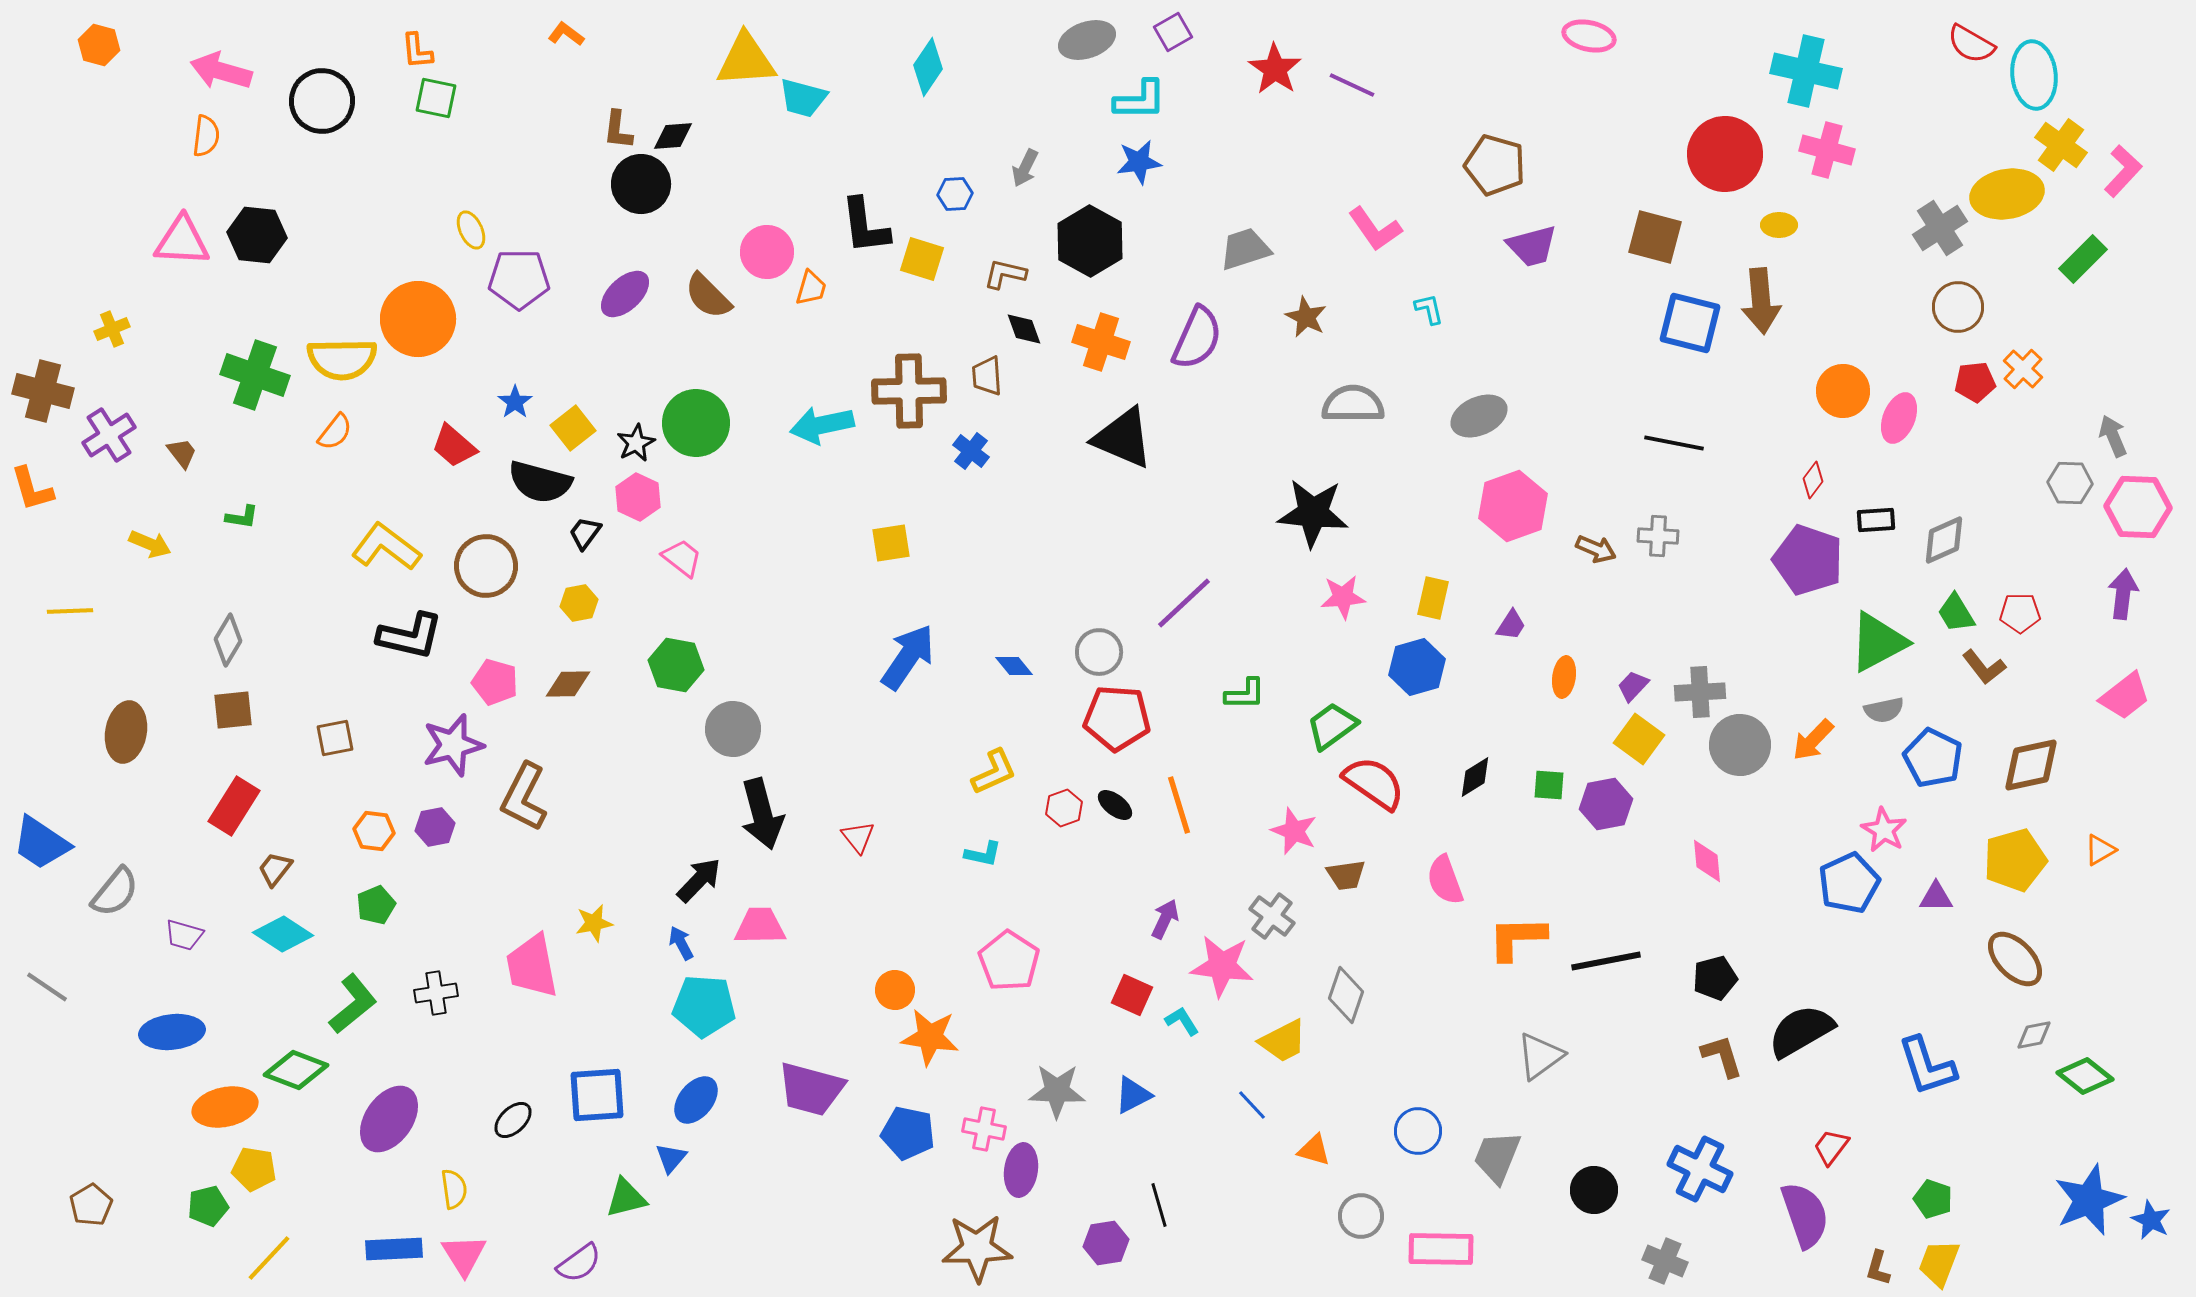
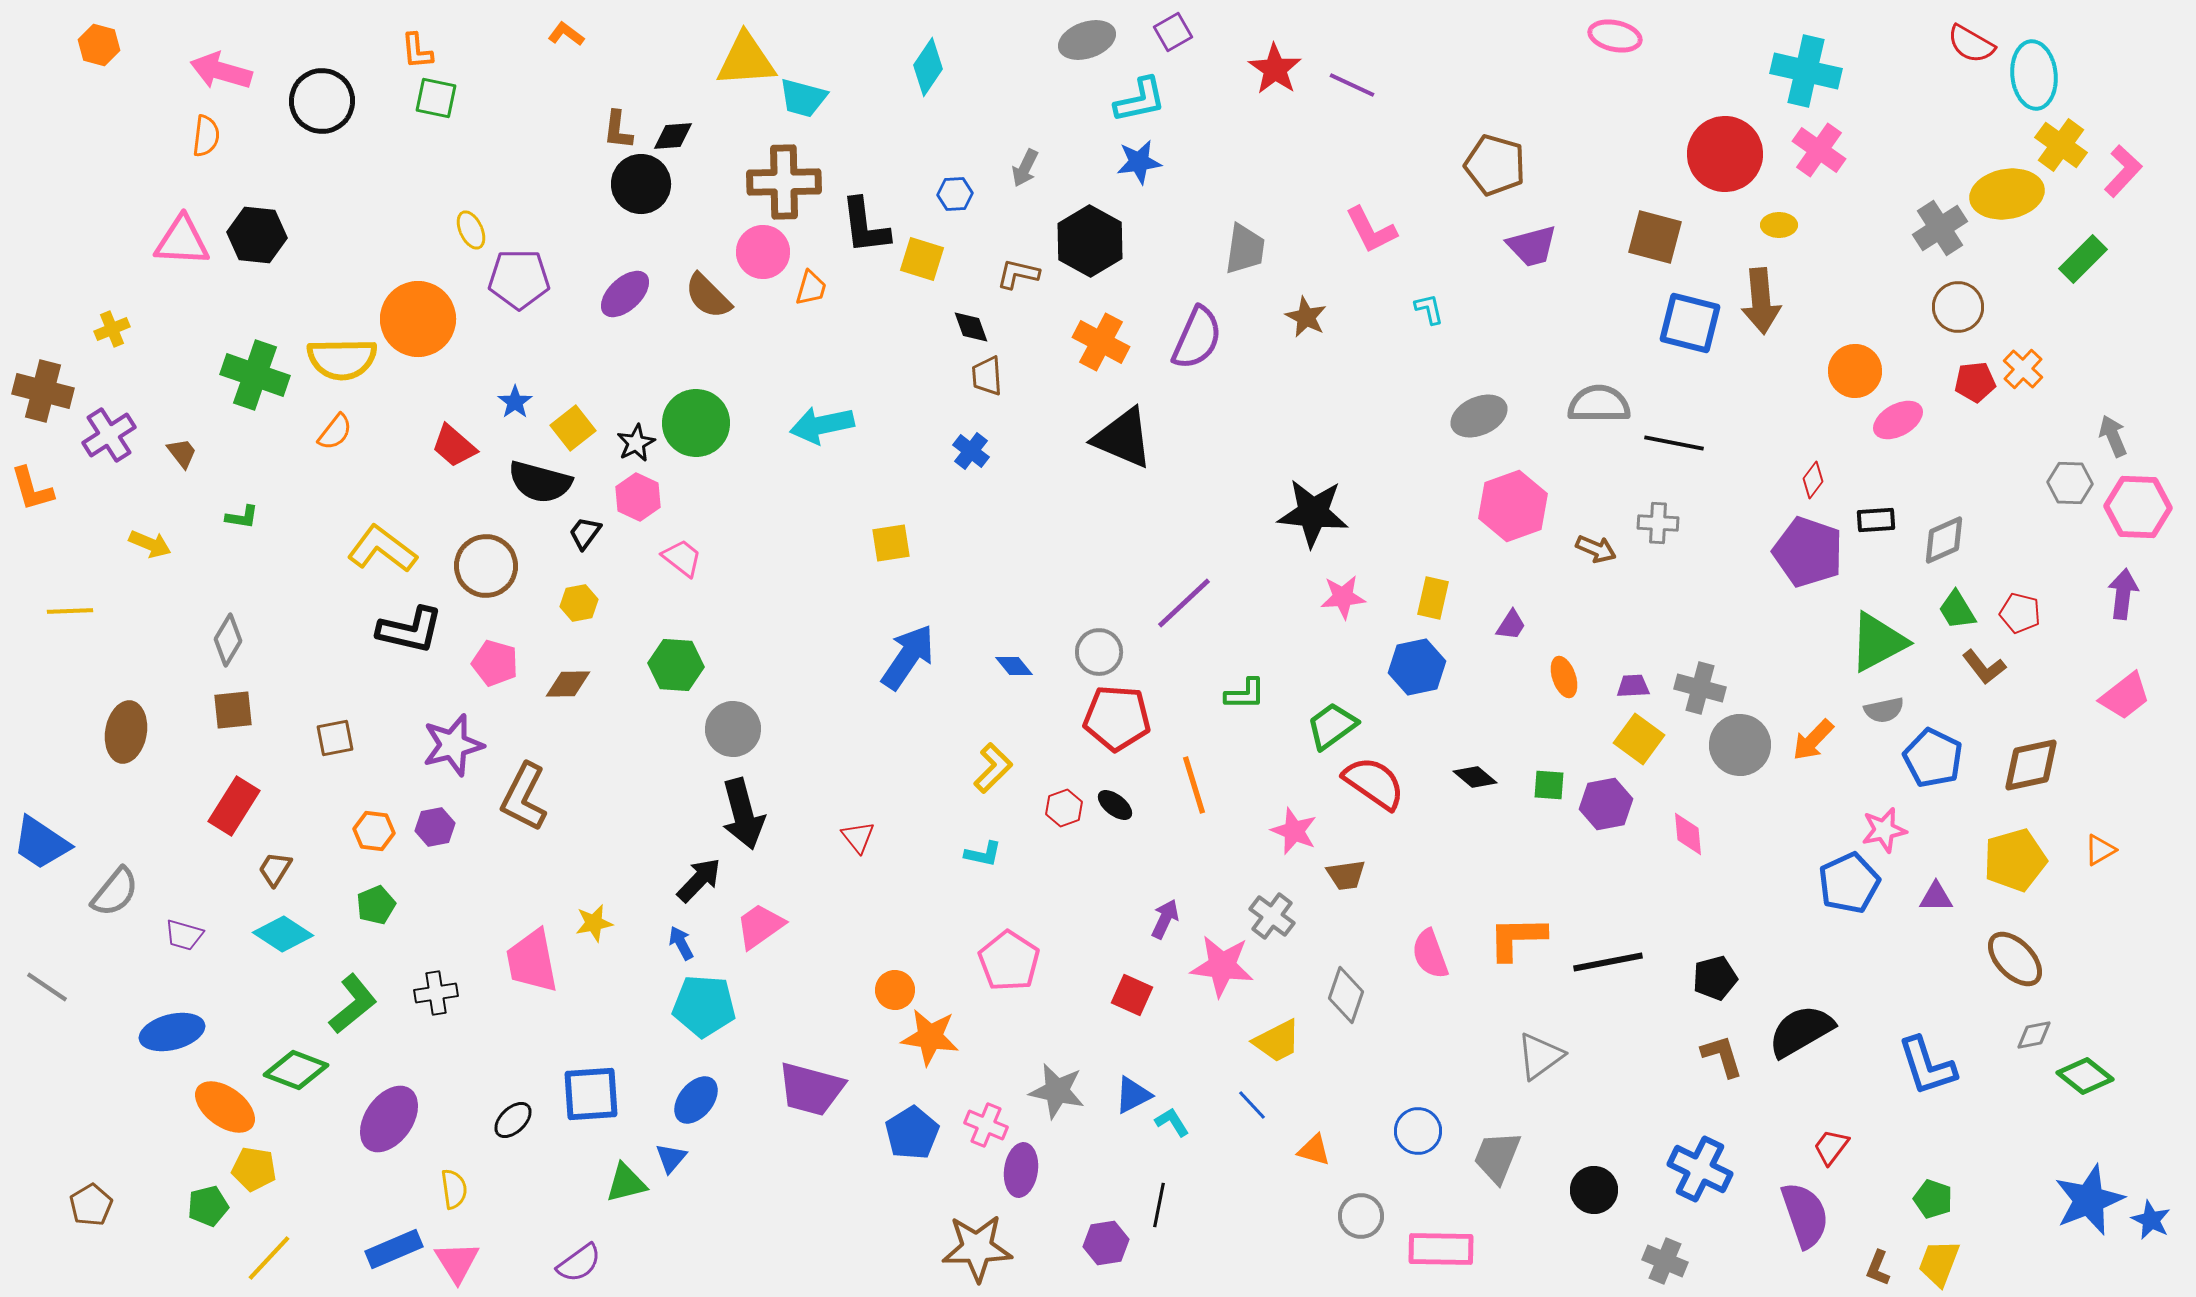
pink ellipse at (1589, 36): moved 26 px right
cyan L-shape at (1140, 100): rotated 12 degrees counterclockwise
pink cross at (1827, 150): moved 8 px left; rotated 20 degrees clockwise
pink L-shape at (1375, 229): moved 4 px left, 1 px down; rotated 8 degrees clockwise
gray trapezoid at (1245, 249): rotated 116 degrees clockwise
pink circle at (767, 252): moved 4 px left
brown L-shape at (1005, 274): moved 13 px right
black diamond at (1024, 329): moved 53 px left, 2 px up
orange cross at (1101, 342): rotated 10 degrees clockwise
brown cross at (909, 391): moved 125 px left, 209 px up
orange circle at (1843, 391): moved 12 px right, 20 px up
gray semicircle at (1353, 404): moved 246 px right
pink ellipse at (1899, 418): moved 1 px left, 2 px down; rotated 39 degrees clockwise
gray cross at (1658, 536): moved 13 px up
yellow L-shape at (386, 547): moved 4 px left, 2 px down
purple pentagon at (1808, 560): moved 8 px up
green trapezoid at (1956, 613): moved 1 px right, 3 px up
red pentagon at (2020, 613): rotated 15 degrees clockwise
black L-shape at (410, 636): moved 6 px up
green hexagon at (676, 665): rotated 6 degrees counterclockwise
blue hexagon at (1417, 667): rotated 4 degrees clockwise
orange ellipse at (1564, 677): rotated 27 degrees counterclockwise
pink pentagon at (495, 682): moved 19 px up
purple trapezoid at (1633, 686): rotated 44 degrees clockwise
gray cross at (1700, 692): moved 4 px up; rotated 18 degrees clockwise
yellow L-shape at (994, 772): moved 1 px left, 4 px up; rotated 21 degrees counterclockwise
black diamond at (1475, 777): rotated 72 degrees clockwise
orange line at (1179, 805): moved 15 px right, 20 px up
black arrow at (762, 814): moved 19 px left
pink star at (1884, 830): rotated 30 degrees clockwise
pink diamond at (1707, 861): moved 19 px left, 27 px up
brown trapezoid at (275, 869): rotated 6 degrees counterclockwise
pink semicircle at (1445, 880): moved 15 px left, 74 px down
pink trapezoid at (760, 926): rotated 34 degrees counterclockwise
black line at (1606, 961): moved 2 px right, 1 px down
pink trapezoid at (532, 966): moved 5 px up
cyan L-shape at (1182, 1021): moved 10 px left, 101 px down
blue ellipse at (172, 1032): rotated 8 degrees counterclockwise
yellow trapezoid at (1283, 1041): moved 6 px left
gray star at (1057, 1091): rotated 10 degrees clockwise
blue square at (597, 1095): moved 6 px left, 1 px up
orange ellipse at (225, 1107): rotated 48 degrees clockwise
pink cross at (984, 1129): moved 2 px right, 4 px up; rotated 12 degrees clockwise
blue pentagon at (908, 1133): moved 4 px right; rotated 28 degrees clockwise
green triangle at (626, 1198): moved 15 px up
black line at (1159, 1205): rotated 27 degrees clockwise
blue rectangle at (394, 1249): rotated 20 degrees counterclockwise
pink triangle at (464, 1255): moved 7 px left, 7 px down
brown L-shape at (1878, 1268): rotated 6 degrees clockwise
